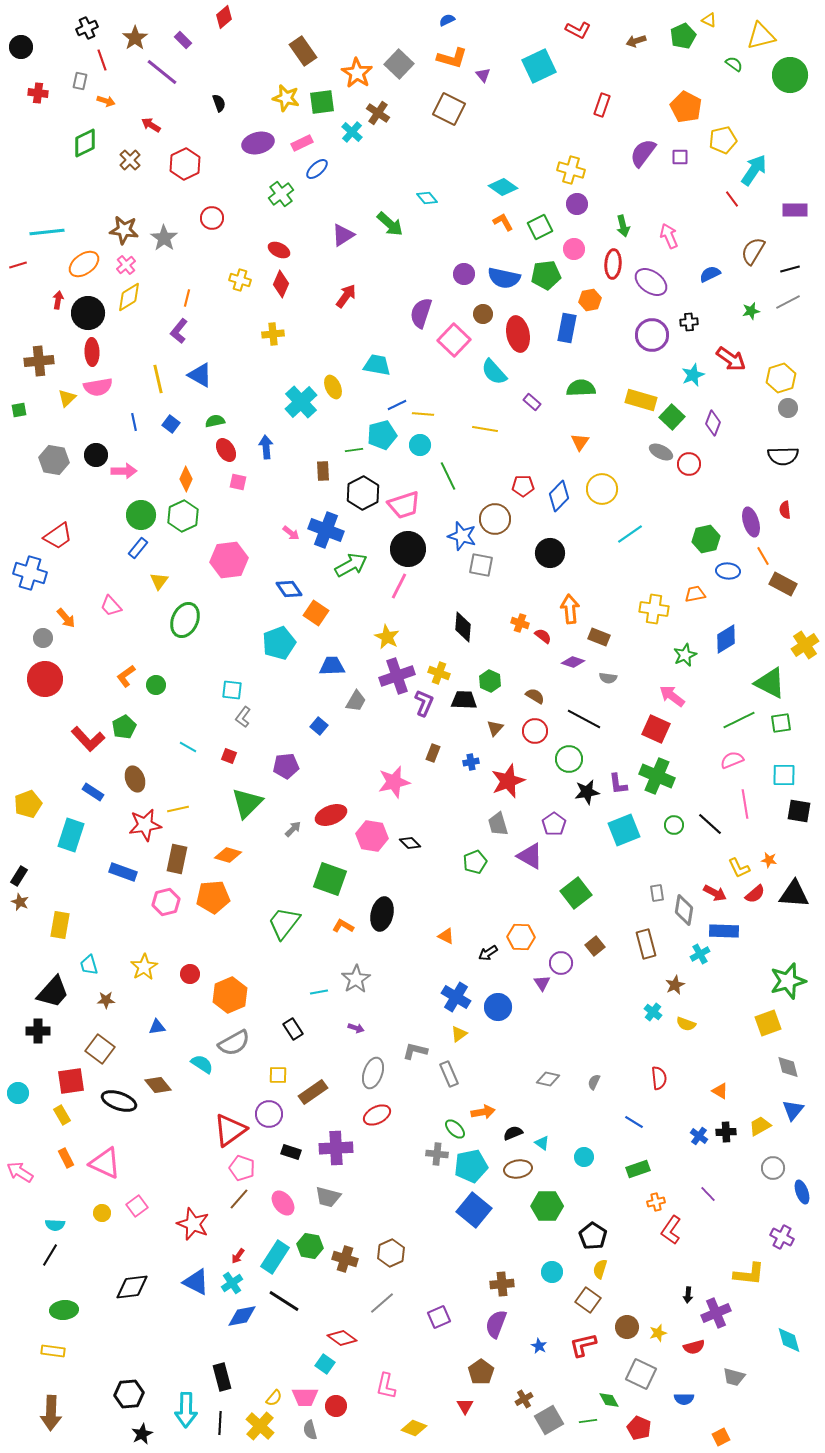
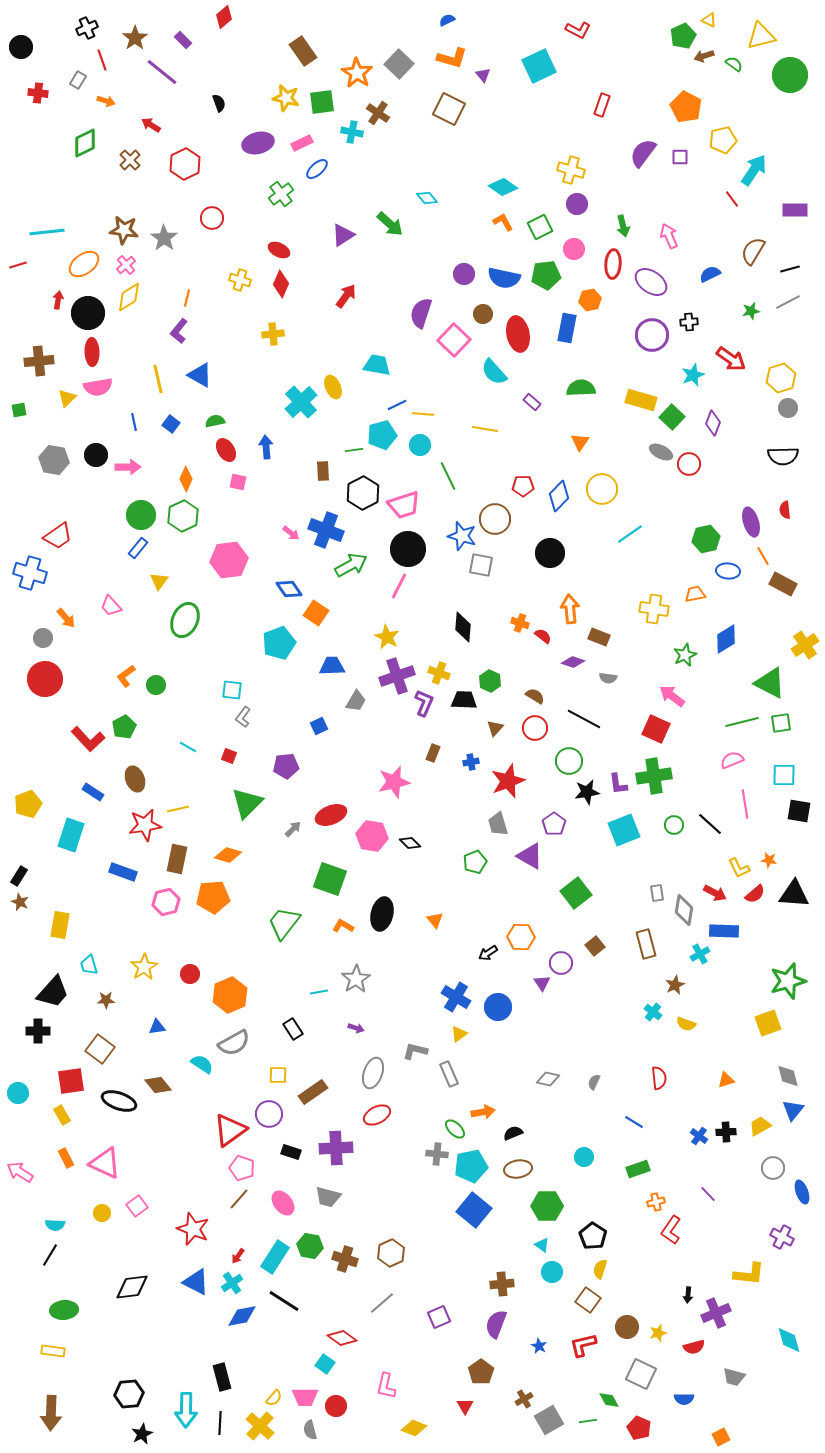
brown arrow at (636, 41): moved 68 px right, 15 px down
gray rectangle at (80, 81): moved 2 px left, 1 px up; rotated 18 degrees clockwise
cyan cross at (352, 132): rotated 30 degrees counterclockwise
pink arrow at (124, 471): moved 4 px right, 4 px up
green line at (739, 720): moved 3 px right, 2 px down; rotated 12 degrees clockwise
blue square at (319, 726): rotated 24 degrees clockwise
red circle at (535, 731): moved 3 px up
green circle at (569, 759): moved 2 px down
green cross at (657, 776): moved 3 px left; rotated 32 degrees counterclockwise
orange triangle at (446, 936): moved 11 px left, 16 px up; rotated 24 degrees clockwise
gray diamond at (788, 1067): moved 9 px down
orange triangle at (720, 1091): moved 6 px right, 11 px up; rotated 48 degrees counterclockwise
cyan triangle at (542, 1143): moved 102 px down
red star at (193, 1224): moved 5 px down
